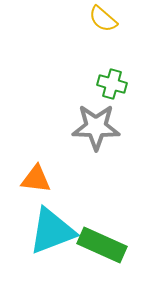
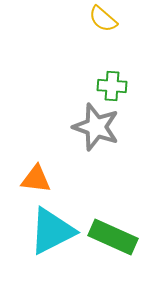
green cross: moved 2 px down; rotated 12 degrees counterclockwise
gray star: rotated 18 degrees clockwise
cyan triangle: rotated 6 degrees counterclockwise
green rectangle: moved 11 px right, 8 px up
